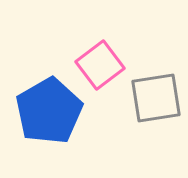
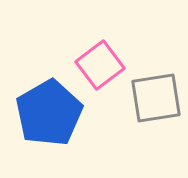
blue pentagon: moved 2 px down
